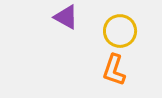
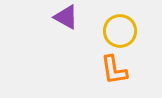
orange L-shape: rotated 28 degrees counterclockwise
